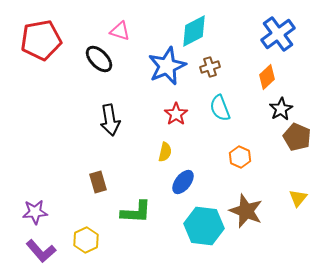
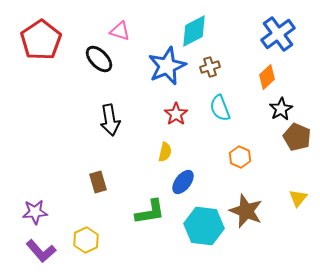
red pentagon: rotated 24 degrees counterclockwise
green L-shape: moved 14 px right; rotated 12 degrees counterclockwise
